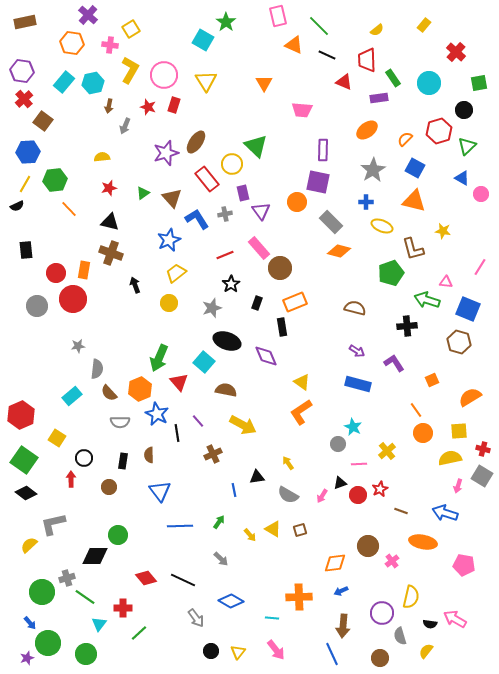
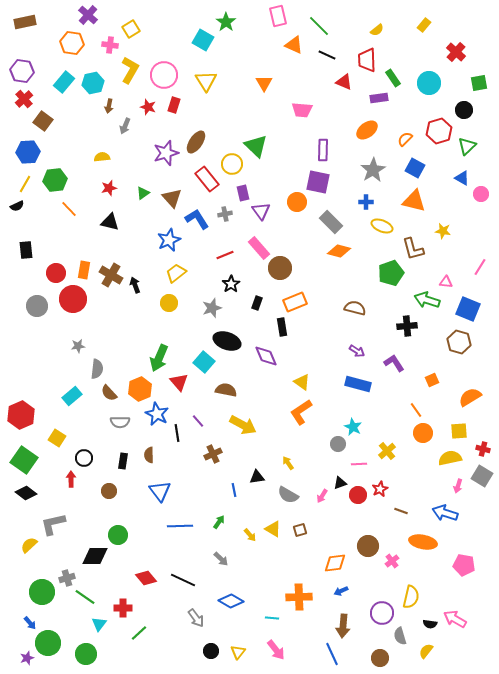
brown cross at (111, 253): moved 22 px down; rotated 10 degrees clockwise
brown circle at (109, 487): moved 4 px down
